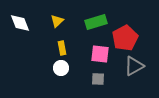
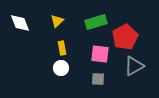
red pentagon: moved 1 px up
